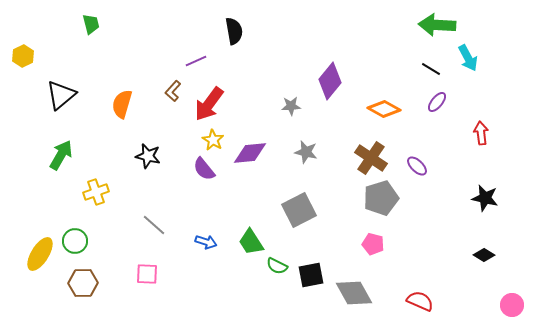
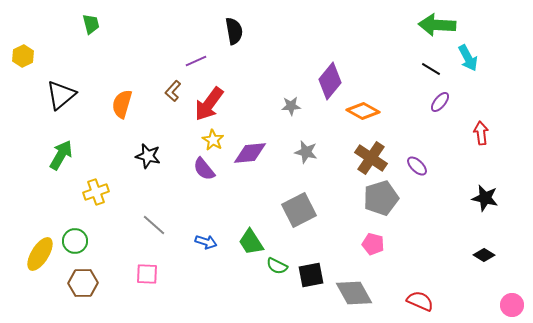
purple ellipse at (437, 102): moved 3 px right
orange diamond at (384, 109): moved 21 px left, 2 px down
